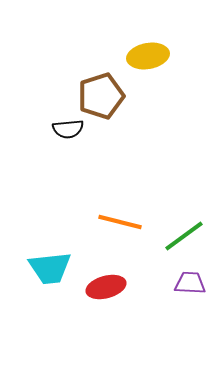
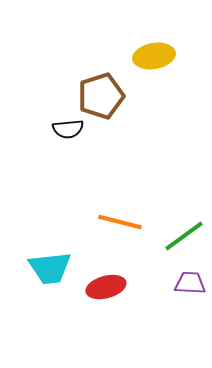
yellow ellipse: moved 6 px right
